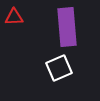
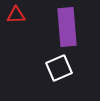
red triangle: moved 2 px right, 2 px up
